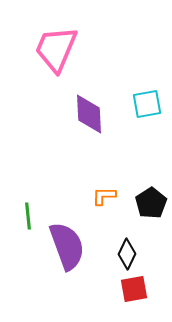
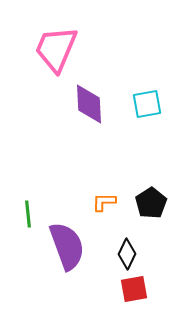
purple diamond: moved 10 px up
orange L-shape: moved 6 px down
green line: moved 2 px up
